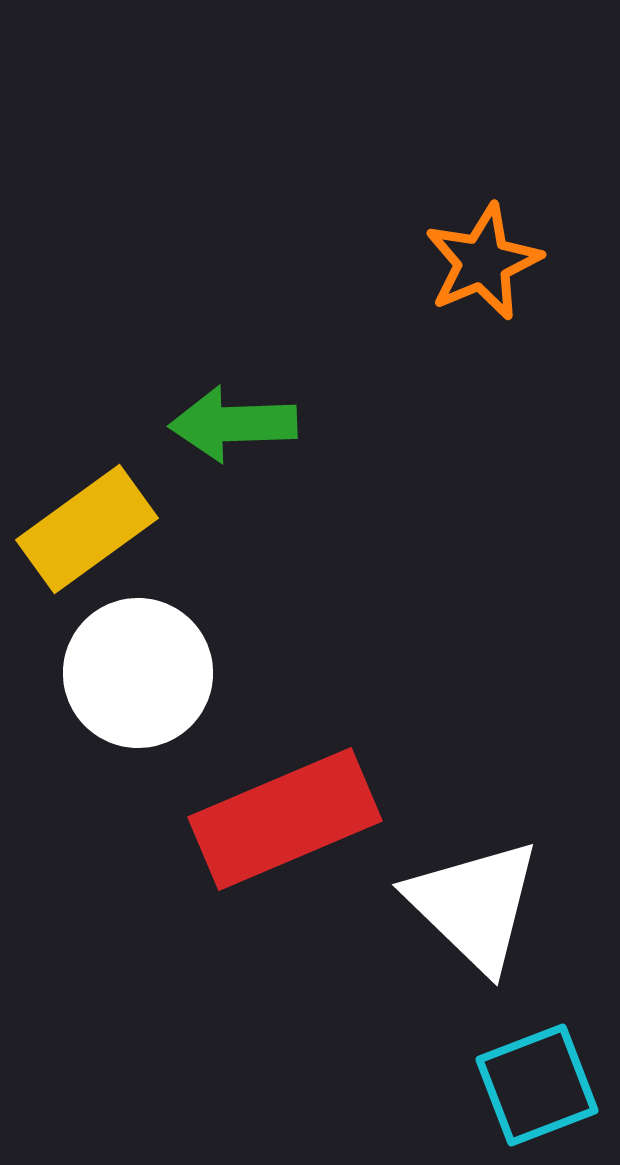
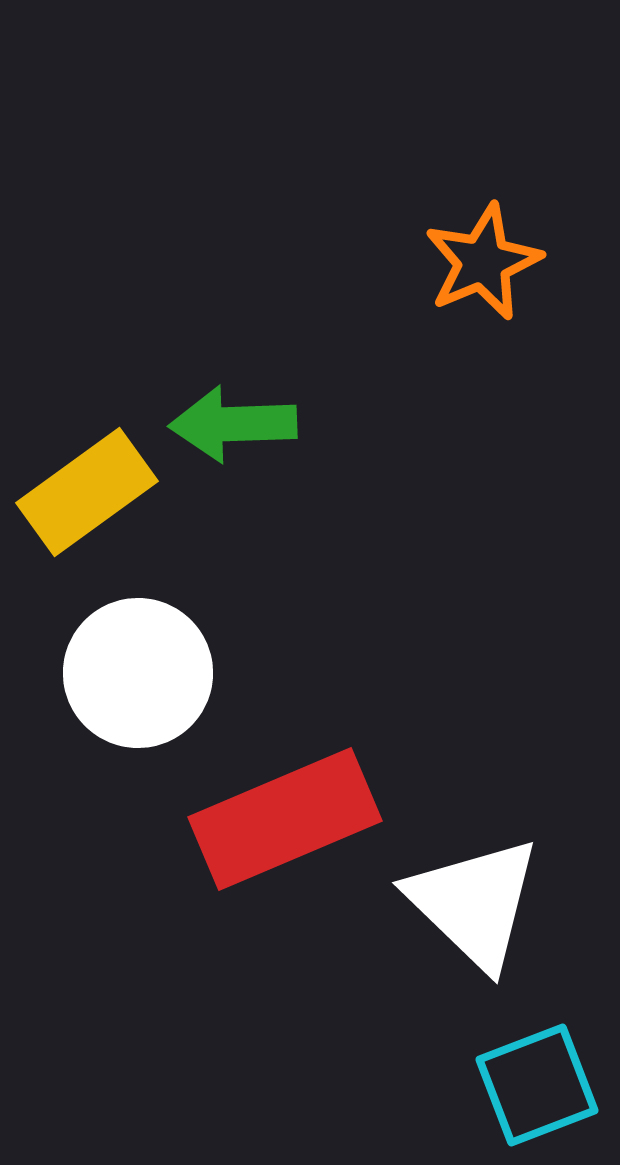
yellow rectangle: moved 37 px up
white triangle: moved 2 px up
